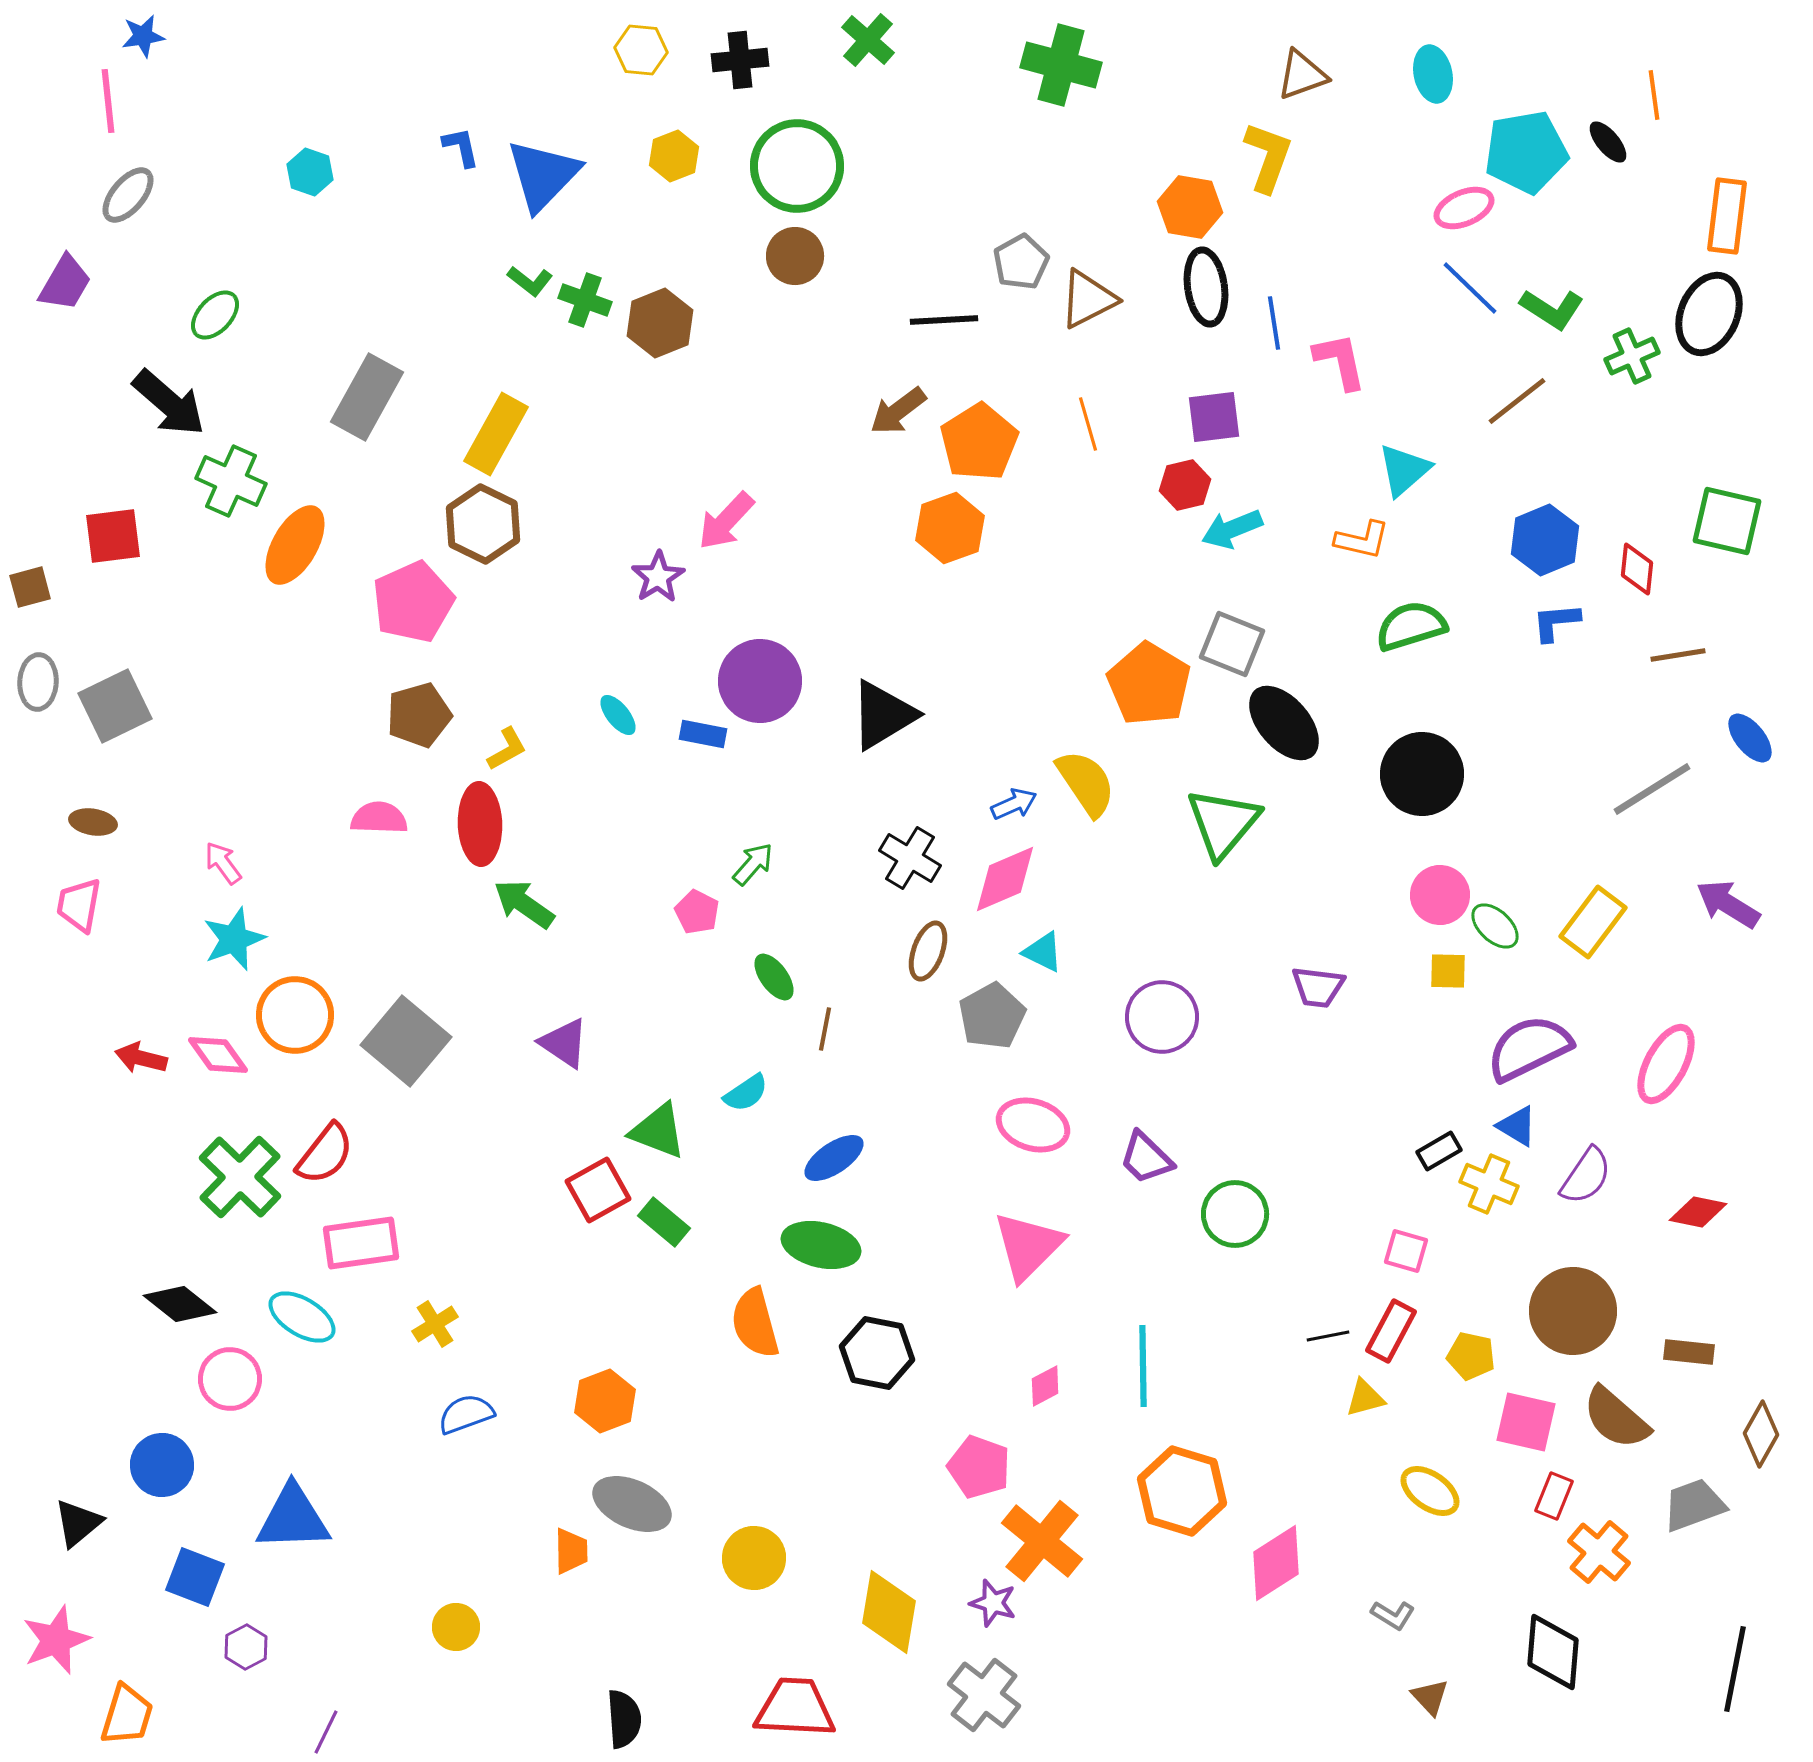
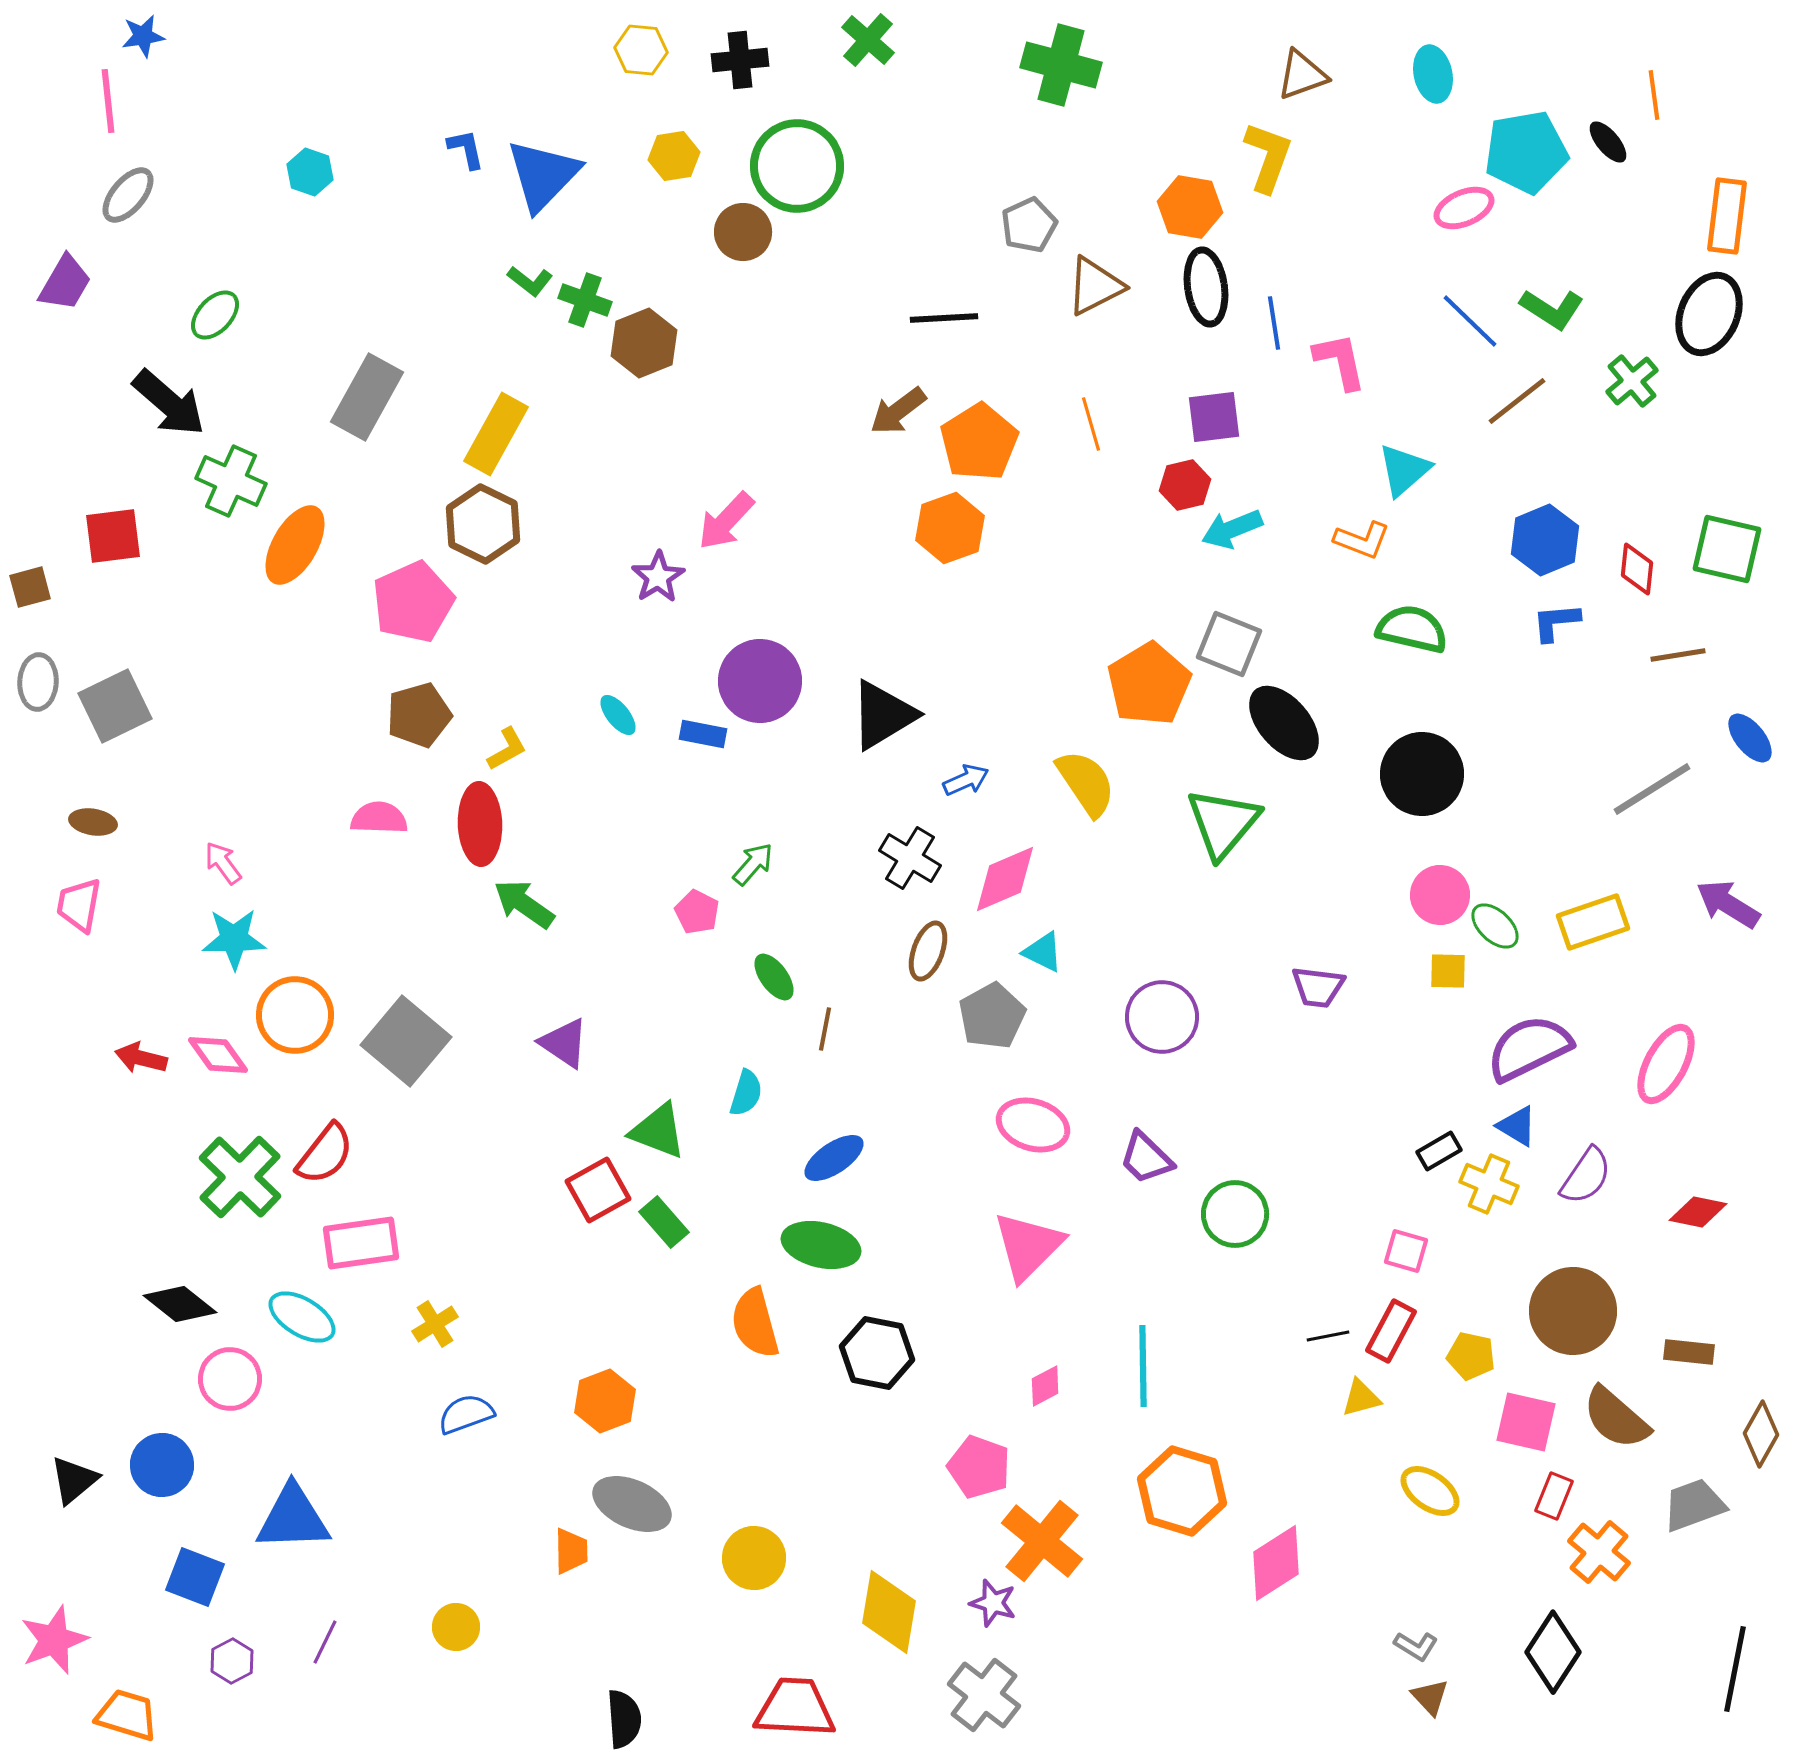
blue L-shape at (461, 147): moved 5 px right, 2 px down
yellow hexagon at (674, 156): rotated 12 degrees clockwise
brown circle at (795, 256): moved 52 px left, 24 px up
gray pentagon at (1021, 262): moved 8 px right, 37 px up; rotated 4 degrees clockwise
blue line at (1470, 288): moved 33 px down
brown triangle at (1088, 299): moved 7 px right, 13 px up
black line at (944, 320): moved 2 px up
brown hexagon at (660, 323): moved 16 px left, 20 px down
green cross at (1632, 356): moved 25 px down; rotated 16 degrees counterclockwise
orange line at (1088, 424): moved 3 px right
green square at (1727, 521): moved 28 px down
orange L-shape at (1362, 540): rotated 8 degrees clockwise
green semicircle at (1411, 626): moved 1 px right, 3 px down; rotated 30 degrees clockwise
gray square at (1232, 644): moved 3 px left
orange pentagon at (1149, 684): rotated 10 degrees clockwise
blue arrow at (1014, 804): moved 48 px left, 24 px up
yellow rectangle at (1593, 922): rotated 34 degrees clockwise
cyan star at (234, 939): rotated 20 degrees clockwise
cyan semicircle at (746, 1093): rotated 39 degrees counterclockwise
green rectangle at (664, 1222): rotated 9 degrees clockwise
yellow triangle at (1365, 1398): moved 4 px left
black triangle at (78, 1523): moved 4 px left, 43 px up
gray L-shape at (1393, 1615): moved 23 px right, 31 px down
pink star at (56, 1640): moved 2 px left
purple hexagon at (246, 1647): moved 14 px left, 14 px down
black diamond at (1553, 1652): rotated 28 degrees clockwise
orange trapezoid at (127, 1715): rotated 90 degrees counterclockwise
purple line at (326, 1732): moved 1 px left, 90 px up
